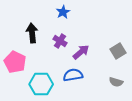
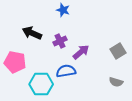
blue star: moved 2 px up; rotated 24 degrees counterclockwise
black arrow: rotated 60 degrees counterclockwise
purple cross: rotated 32 degrees clockwise
pink pentagon: rotated 15 degrees counterclockwise
blue semicircle: moved 7 px left, 4 px up
